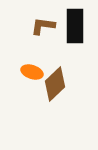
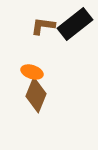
black rectangle: moved 2 px up; rotated 52 degrees clockwise
brown diamond: moved 19 px left, 11 px down; rotated 24 degrees counterclockwise
